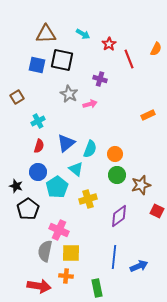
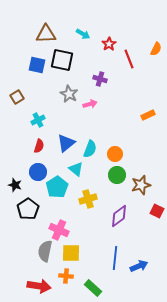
cyan cross: moved 1 px up
black star: moved 1 px left, 1 px up
blue line: moved 1 px right, 1 px down
green rectangle: moved 4 px left; rotated 36 degrees counterclockwise
